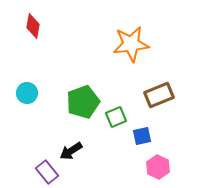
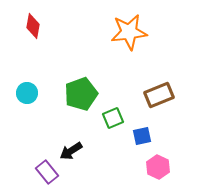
orange star: moved 2 px left, 12 px up
green pentagon: moved 2 px left, 8 px up
green square: moved 3 px left, 1 px down
